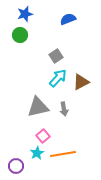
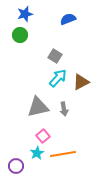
gray square: moved 1 px left; rotated 24 degrees counterclockwise
